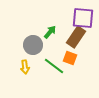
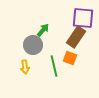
green arrow: moved 7 px left, 2 px up
green line: rotated 40 degrees clockwise
